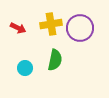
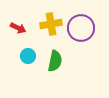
purple circle: moved 1 px right
green semicircle: moved 1 px down
cyan circle: moved 3 px right, 12 px up
